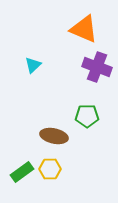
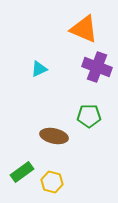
cyan triangle: moved 6 px right, 4 px down; rotated 18 degrees clockwise
green pentagon: moved 2 px right
yellow hexagon: moved 2 px right, 13 px down; rotated 15 degrees clockwise
